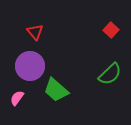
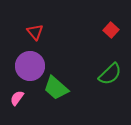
green trapezoid: moved 2 px up
